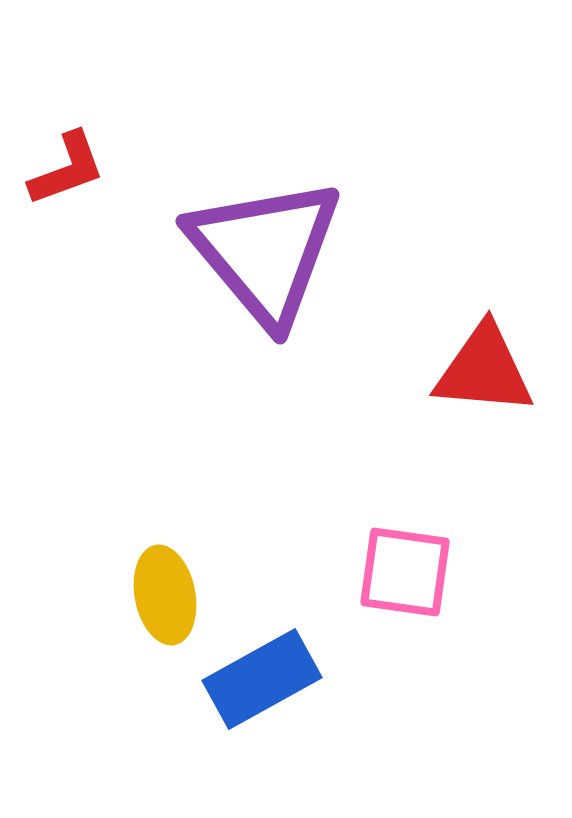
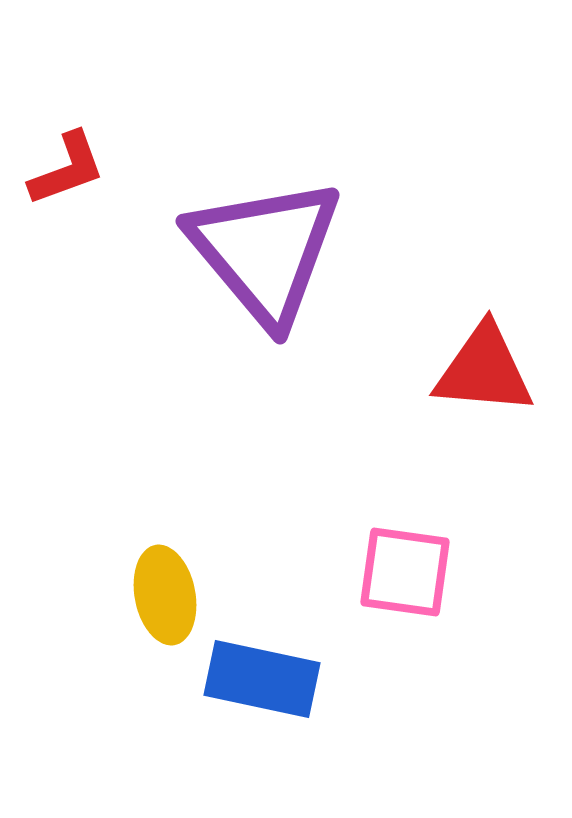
blue rectangle: rotated 41 degrees clockwise
